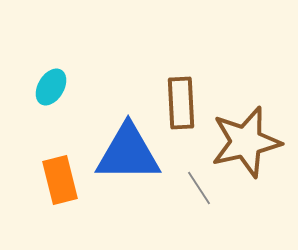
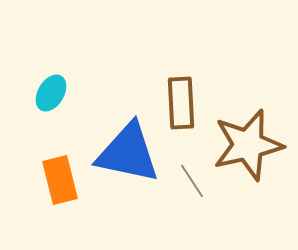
cyan ellipse: moved 6 px down
brown star: moved 2 px right, 3 px down
blue triangle: rotated 12 degrees clockwise
gray line: moved 7 px left, 7 px up
